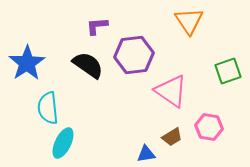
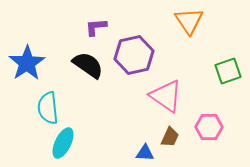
purple L-shape: moved 1 px left, 1 px down
purple hexagon: rotated 6 degrees counterclockwise
pink triangle: moved 5 px left, 5 px down
pink hexagon: rotated 8 degrees counterclockwise
brown trapezoid: moved 2 px left; rotated 35 degrees counterclockwise
blue triangle: moved 1 px left, 1 px up; rotated 12 degrees clockwise
